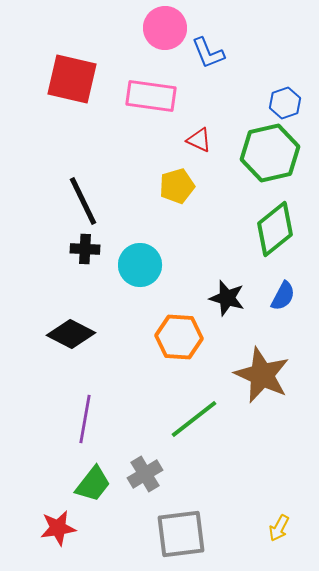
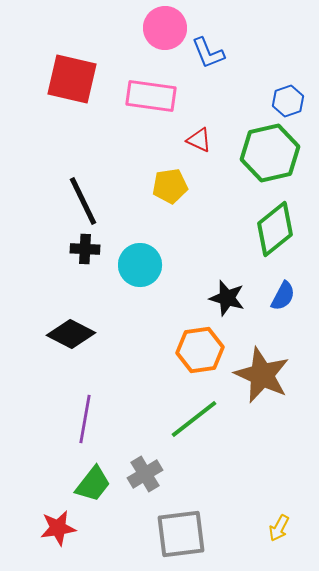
blue hexagon: moved 3 px right, 2 px up
yellow pentagon: moved 7 px left; rotated 8 degrees clockwise
orange hexagon: moved 21 px right, 13 px down; rotated 12 degrees counterclockwise
